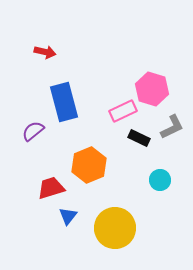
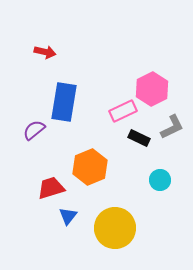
pink hexagon: rotated 16 degrees clockwise
blue rectangle: rotated 24 degrees clockwise
purple semicircle: moved 1 px right, 1 px up
orange hexagon: moved 1 px right, 2 px down
